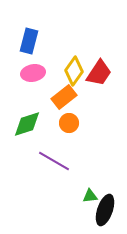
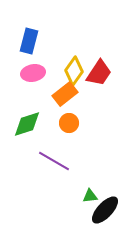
orange rectangle: moved 1 px right, 3 px up
black ellipse: rotated 24 degrees clockwise
